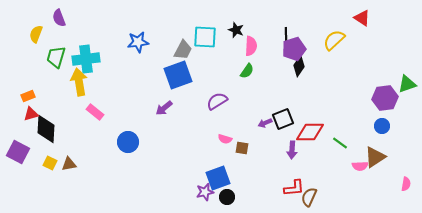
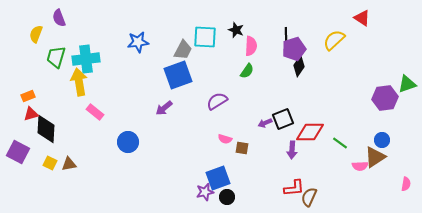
blue circle at (382, 126): moved 14 px down
